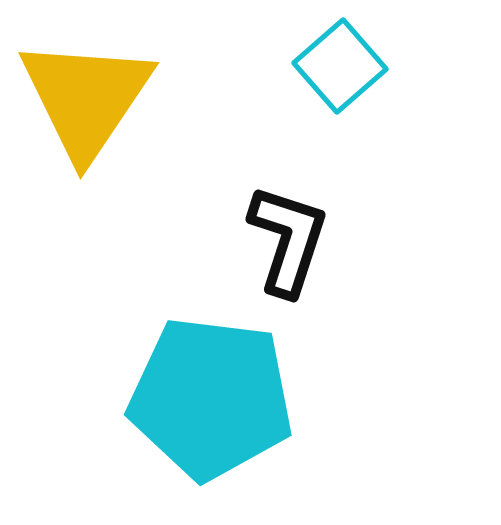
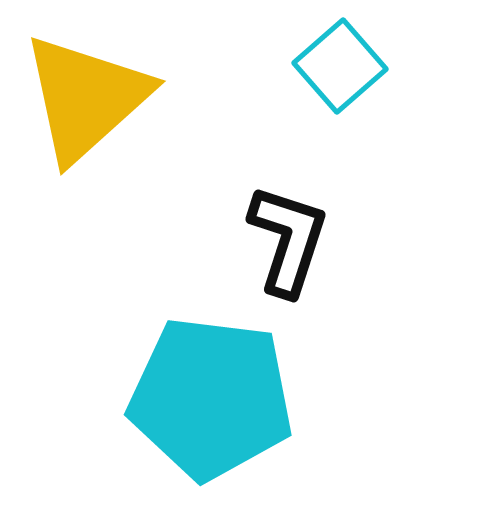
yellow triangle: rotated 14 degrees clockwise
